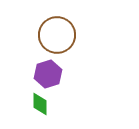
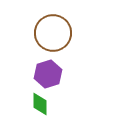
brown circle: moved 4 px left, 2 px up
